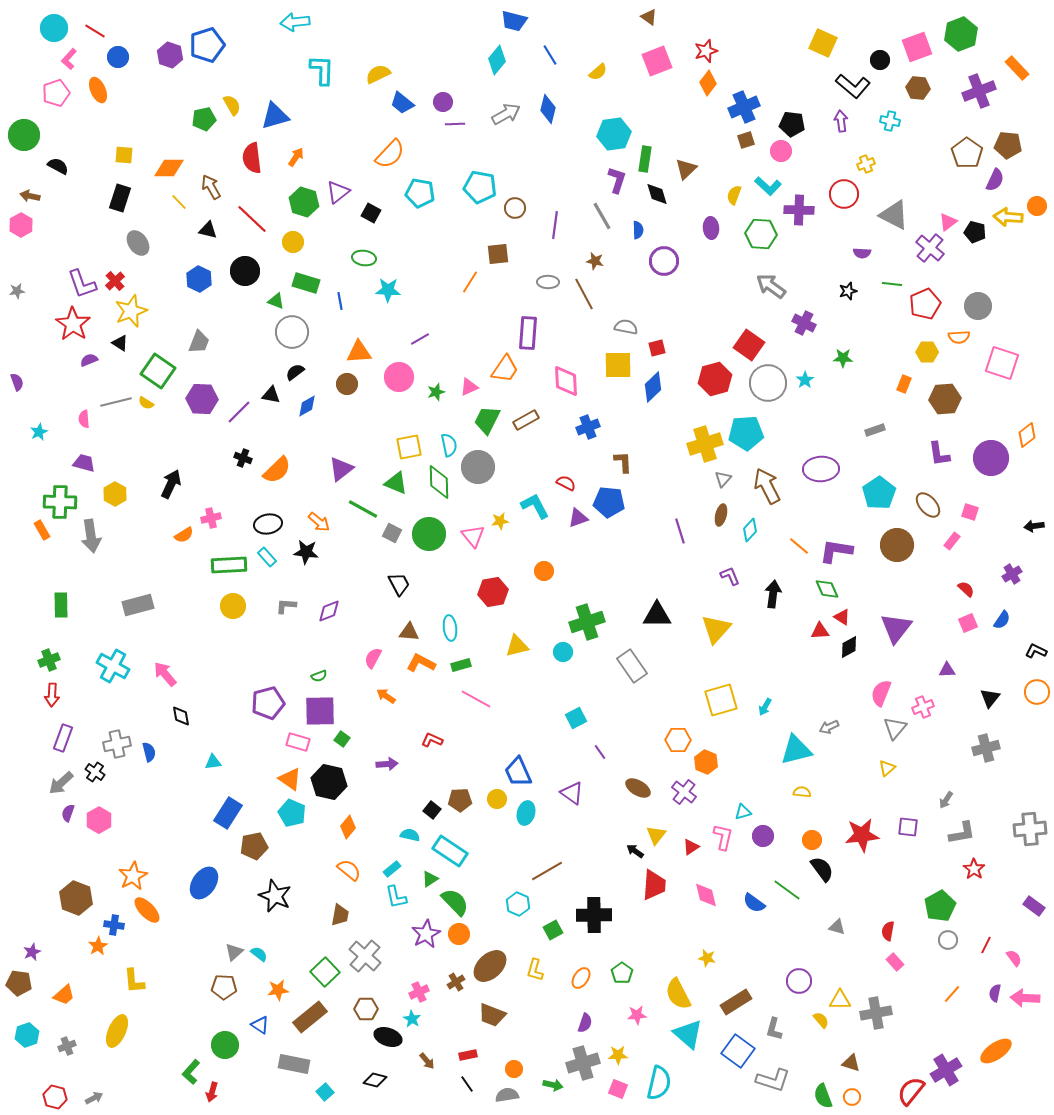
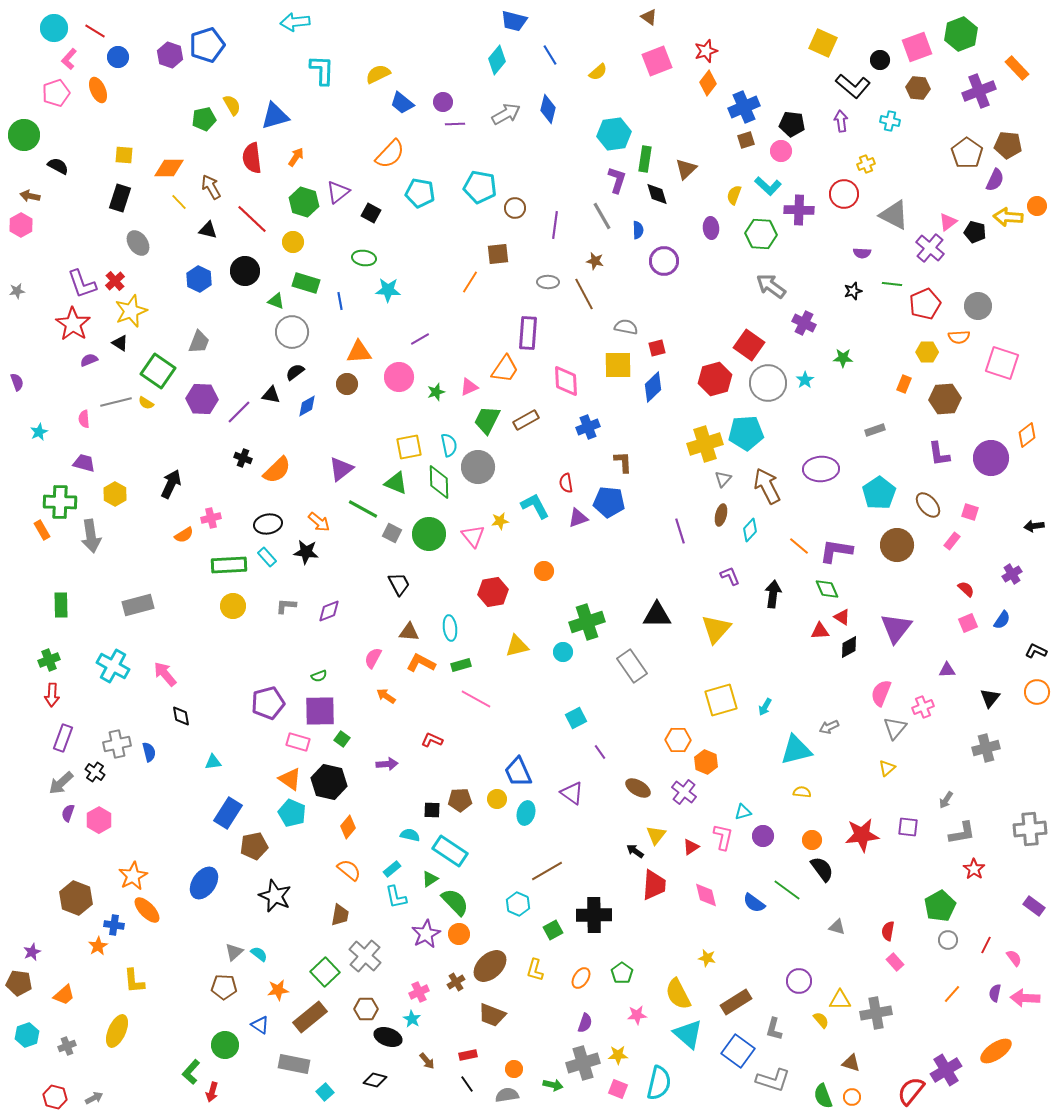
black star at (848, 291): moved 5 px right
red semicircle at (566, 483): rotated 126 degrees counterclockwise
black square at (432, 810): rotated 36 degrees counterclockwise
